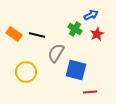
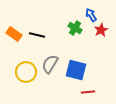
blue arrow: rotated 96 degrees counterclockwise
green cross: moved 1 px up
red star: moved 4 px right, 4 px up
gray semicircle: moved 6 px left, 11 px down
red line: moved 2 px left
